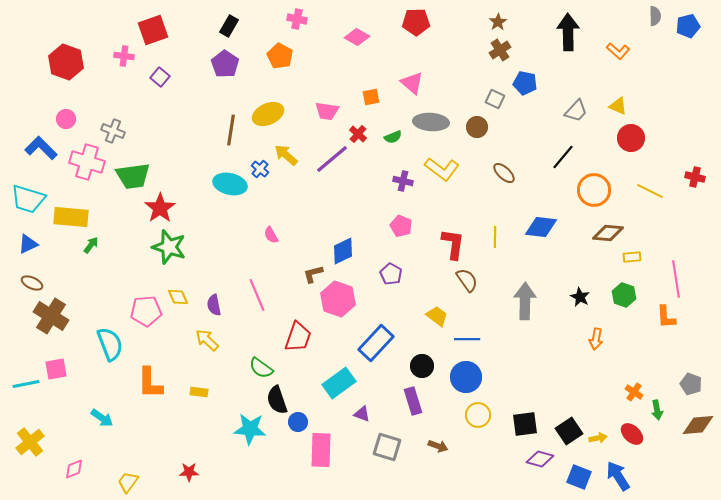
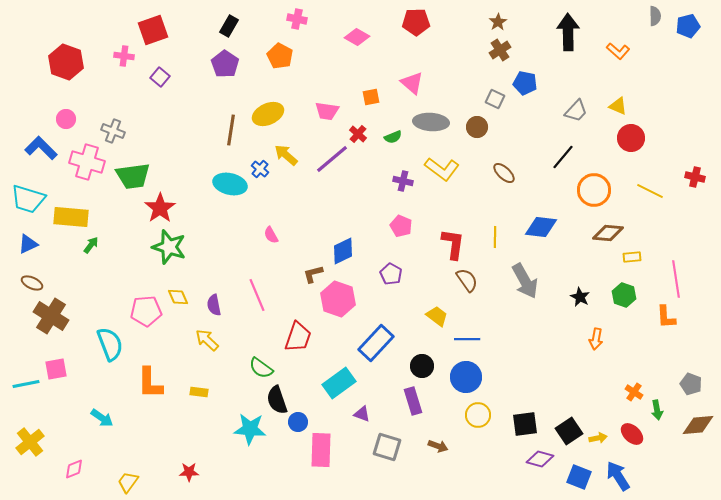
gray arrow at (525, 301): moved 20 px up; rotated 150 degrees clockwise
